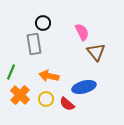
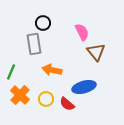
orange arrow: moved 3 px right, 6 px up
